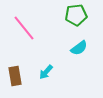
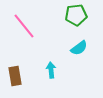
pink line: moved 2 px up
cyan arrow: moved 5 px right, 2 px up; rotated 133 degrees clockwise
